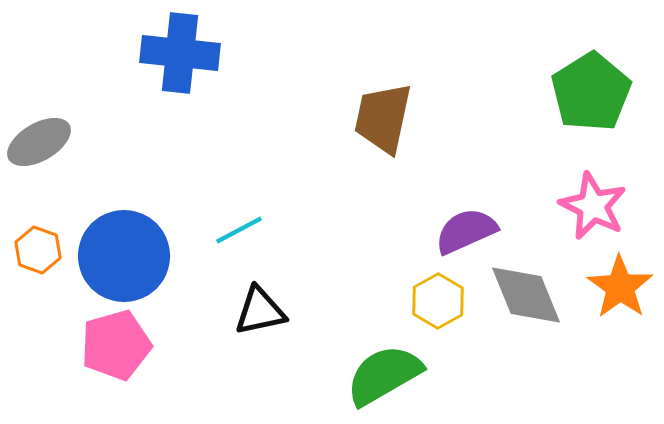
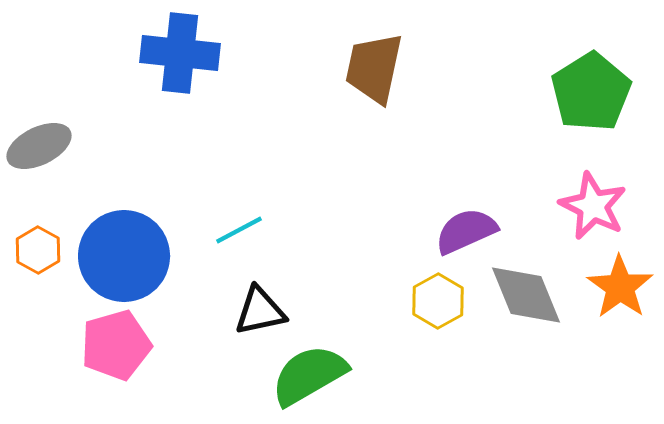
brown trapezoid: moved 9 px left, 50 px up
gray ellipse: moved 4 px down; rotated 4 degrees clockwise
orange hexagon: rotated 9 degrees clockwise
green semicircle: moved 75 px left
